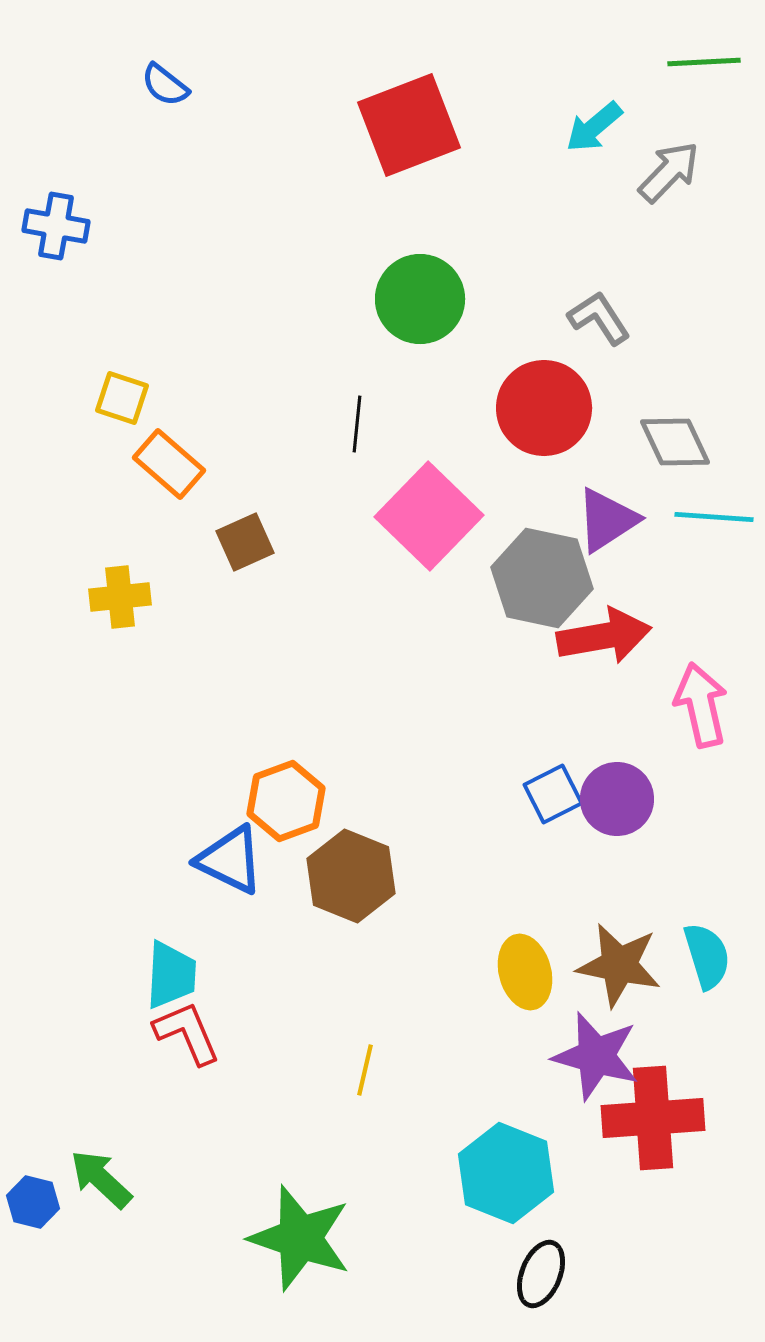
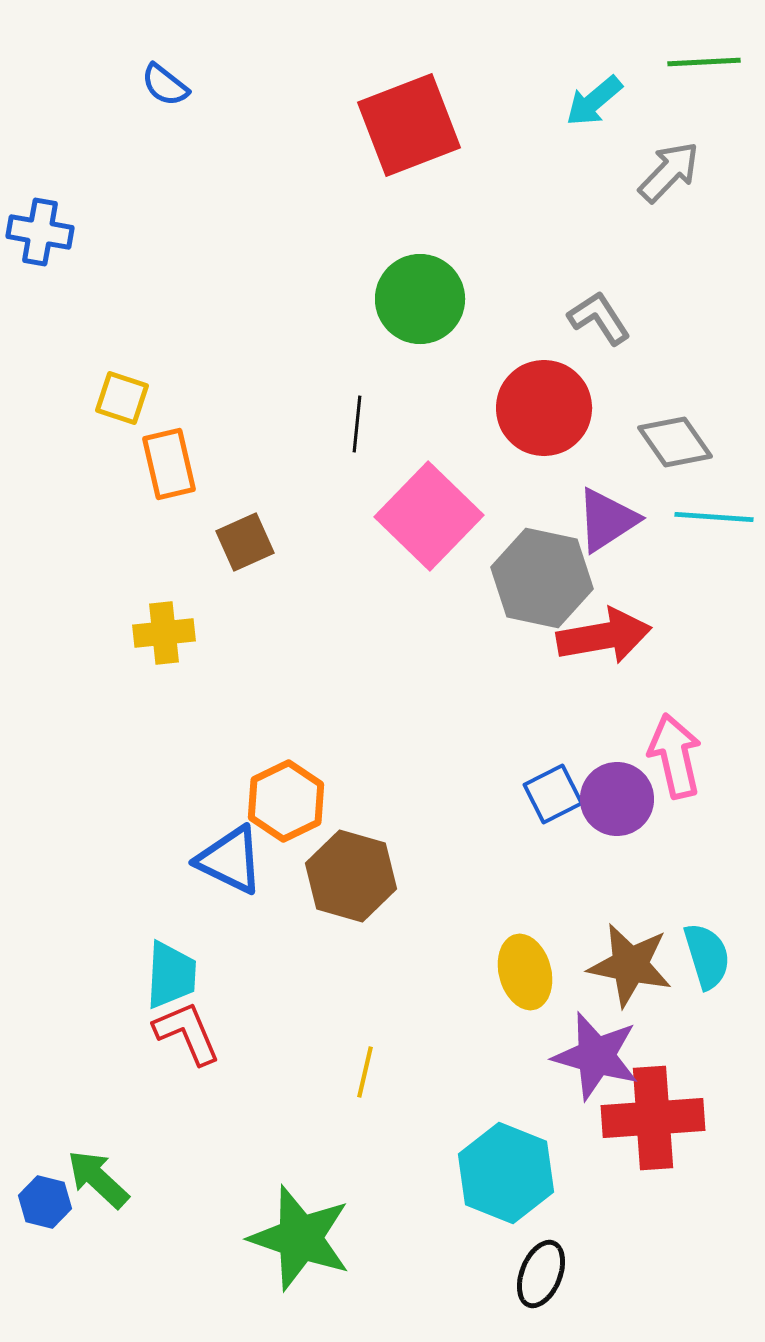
cyan arrow: moved 26 px up
blue cross: moved 16 px left, 6 px down
gray diamond: rotated 10 degrees counterclockwise
orange rectangle: rotated 36 degrees clockwise
yellow cross: moved 44 px right, 36 px down
pink arrow: moved 26 px left, 51 px down
orange hexagon: rotated 6 degrees counterclockwise
brown hexagon: rotated 6 degrees counterclockwise
brown star: moved 11 px right
yellow line: moved 2 px down
green arrow: moved 3 px left
blue hexagon: moved 12 px right
